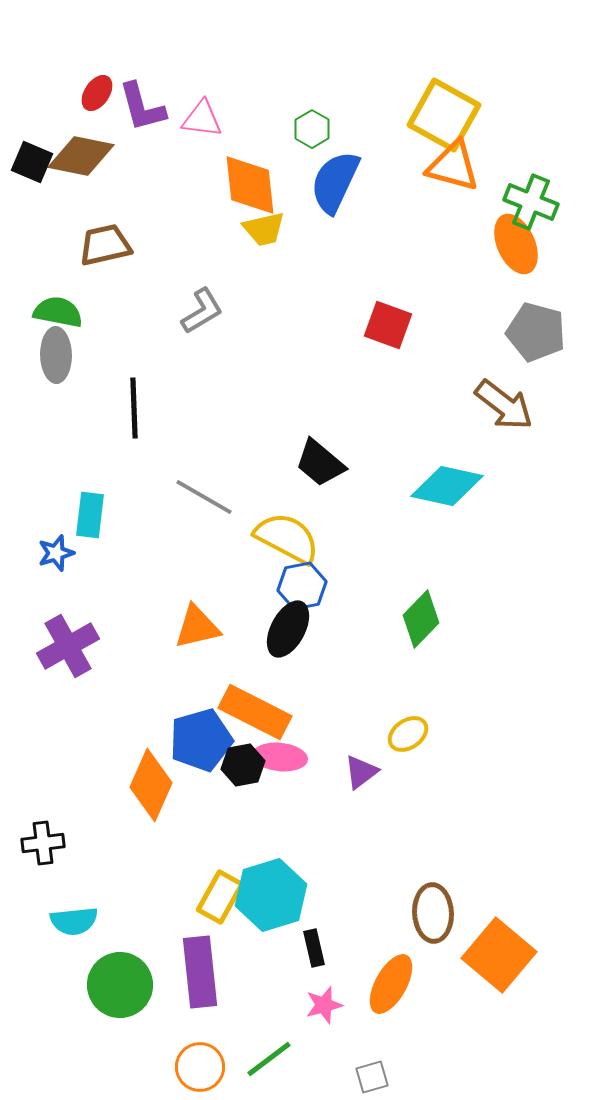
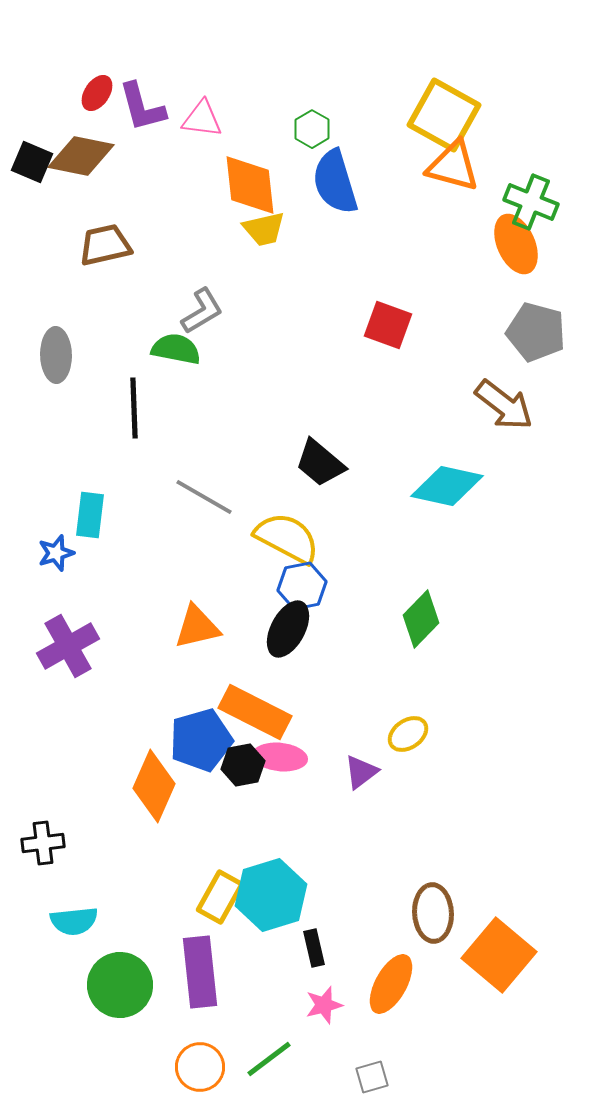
blue semicircle at (335, 182): rotated 42 degrees counterclockwise
green semicircle at (58, 312): moved 118 px right, 37 px down
orange diamond at (151, 785): moved 3 px right, 1 px down
